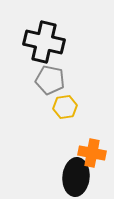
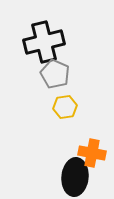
black cross: rotated 27 degrees counterclockwise
gray pentagon: moved 5 px right, 6 px up; rotated 12 degrees clockwise
black ellipse: moved 1 px left
